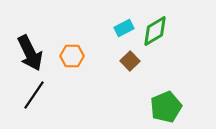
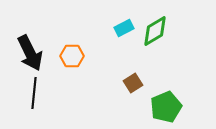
brown square: moved 3 px right, 22 px down; rotated 12 degrees clockwise
black line: moved 2 px up; rotated 28 degrees counterclockwise
